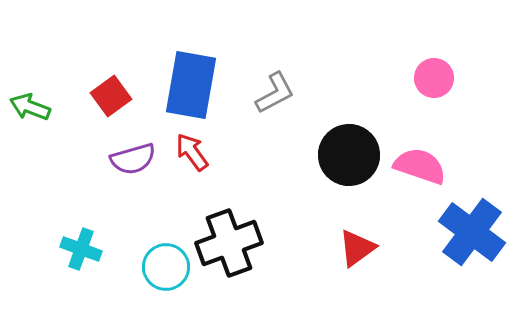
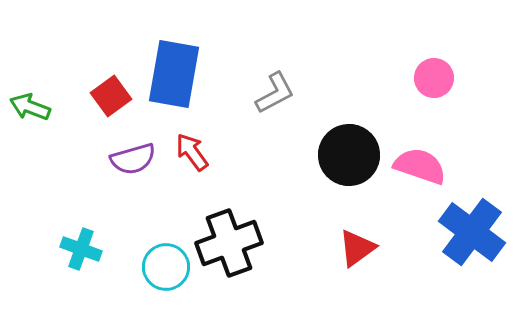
blue rectangle: moved 17 px left, 11 px up
